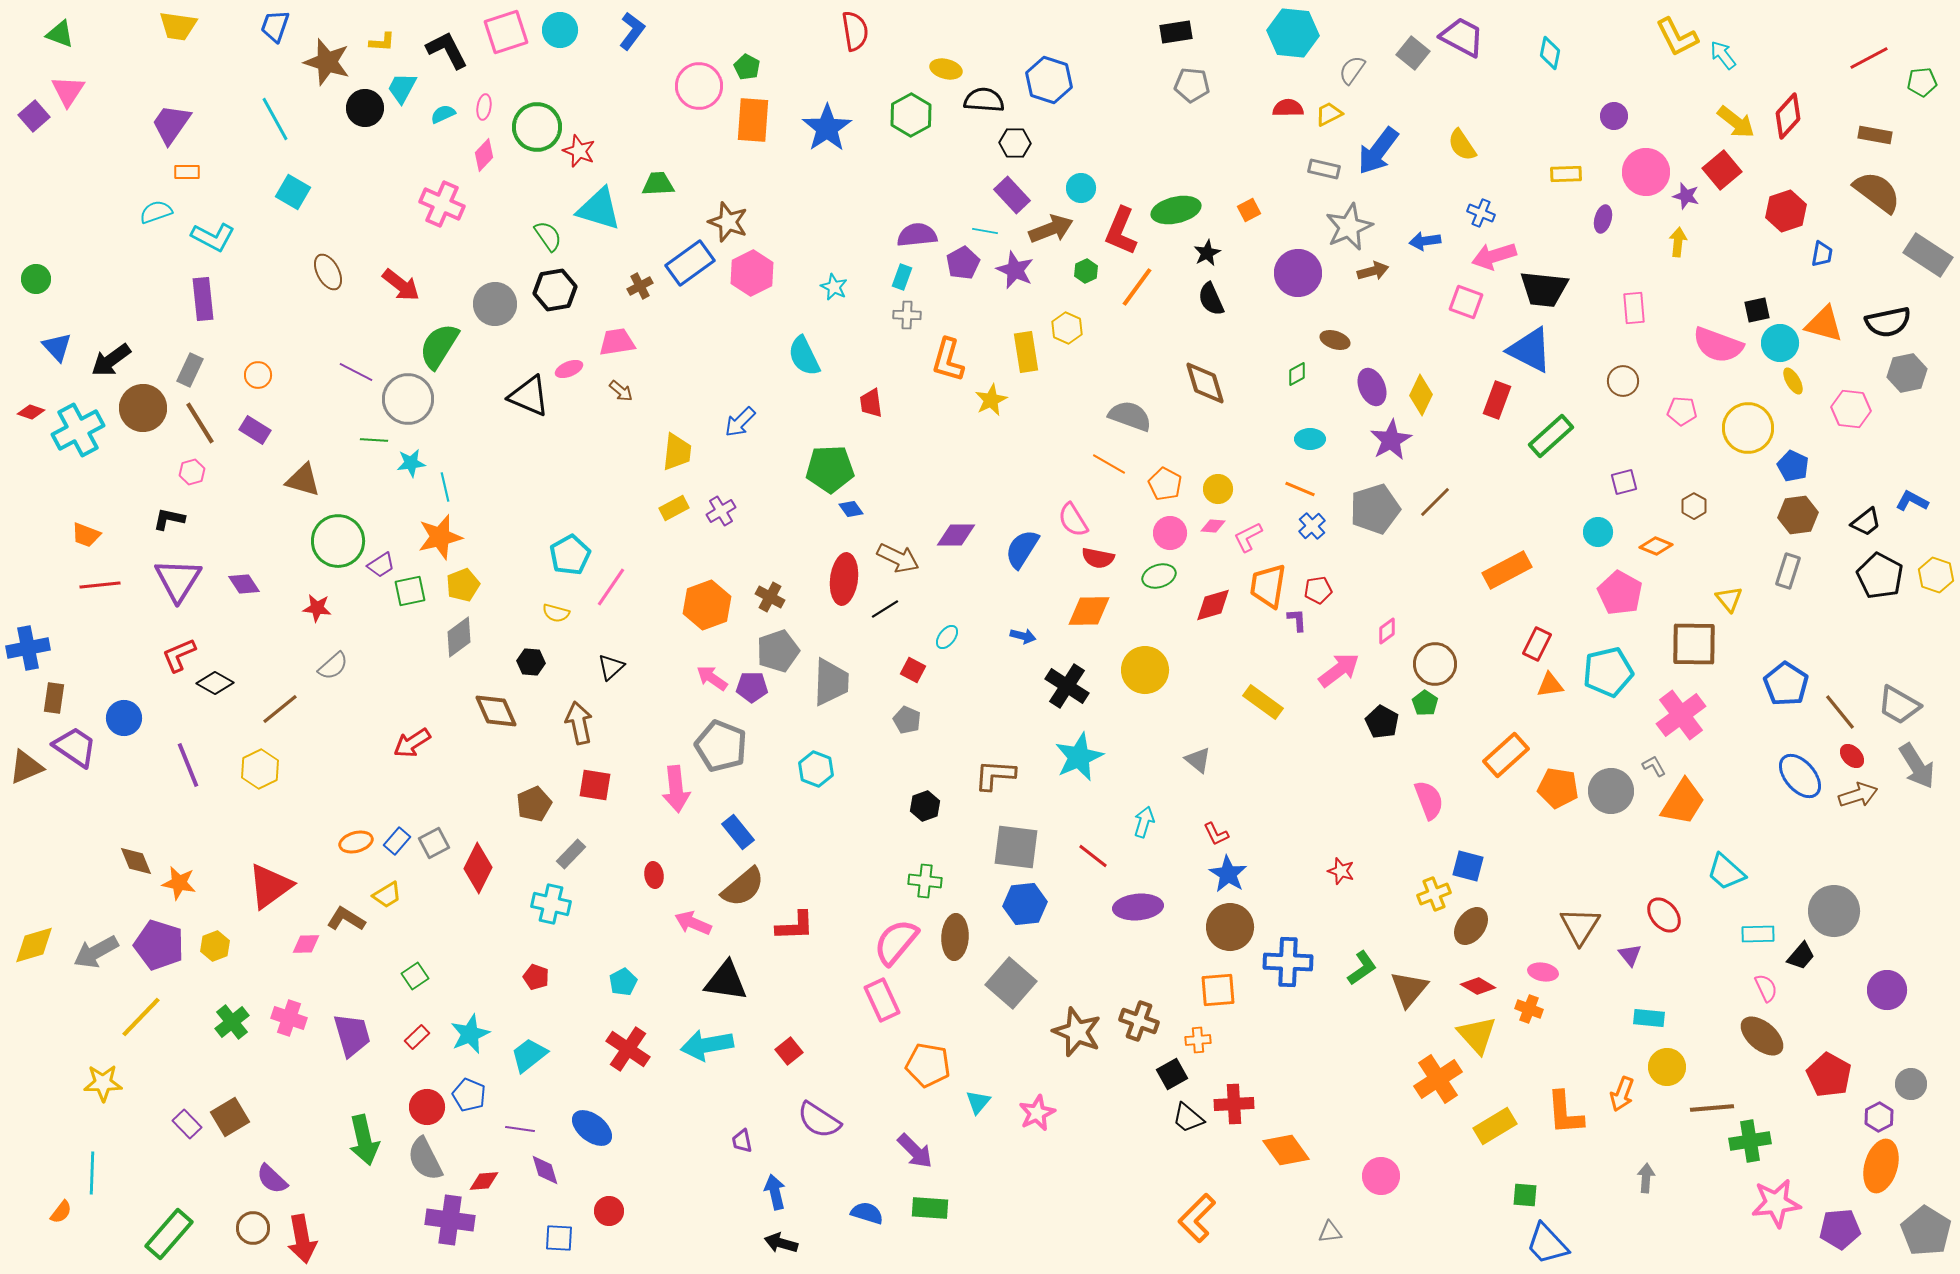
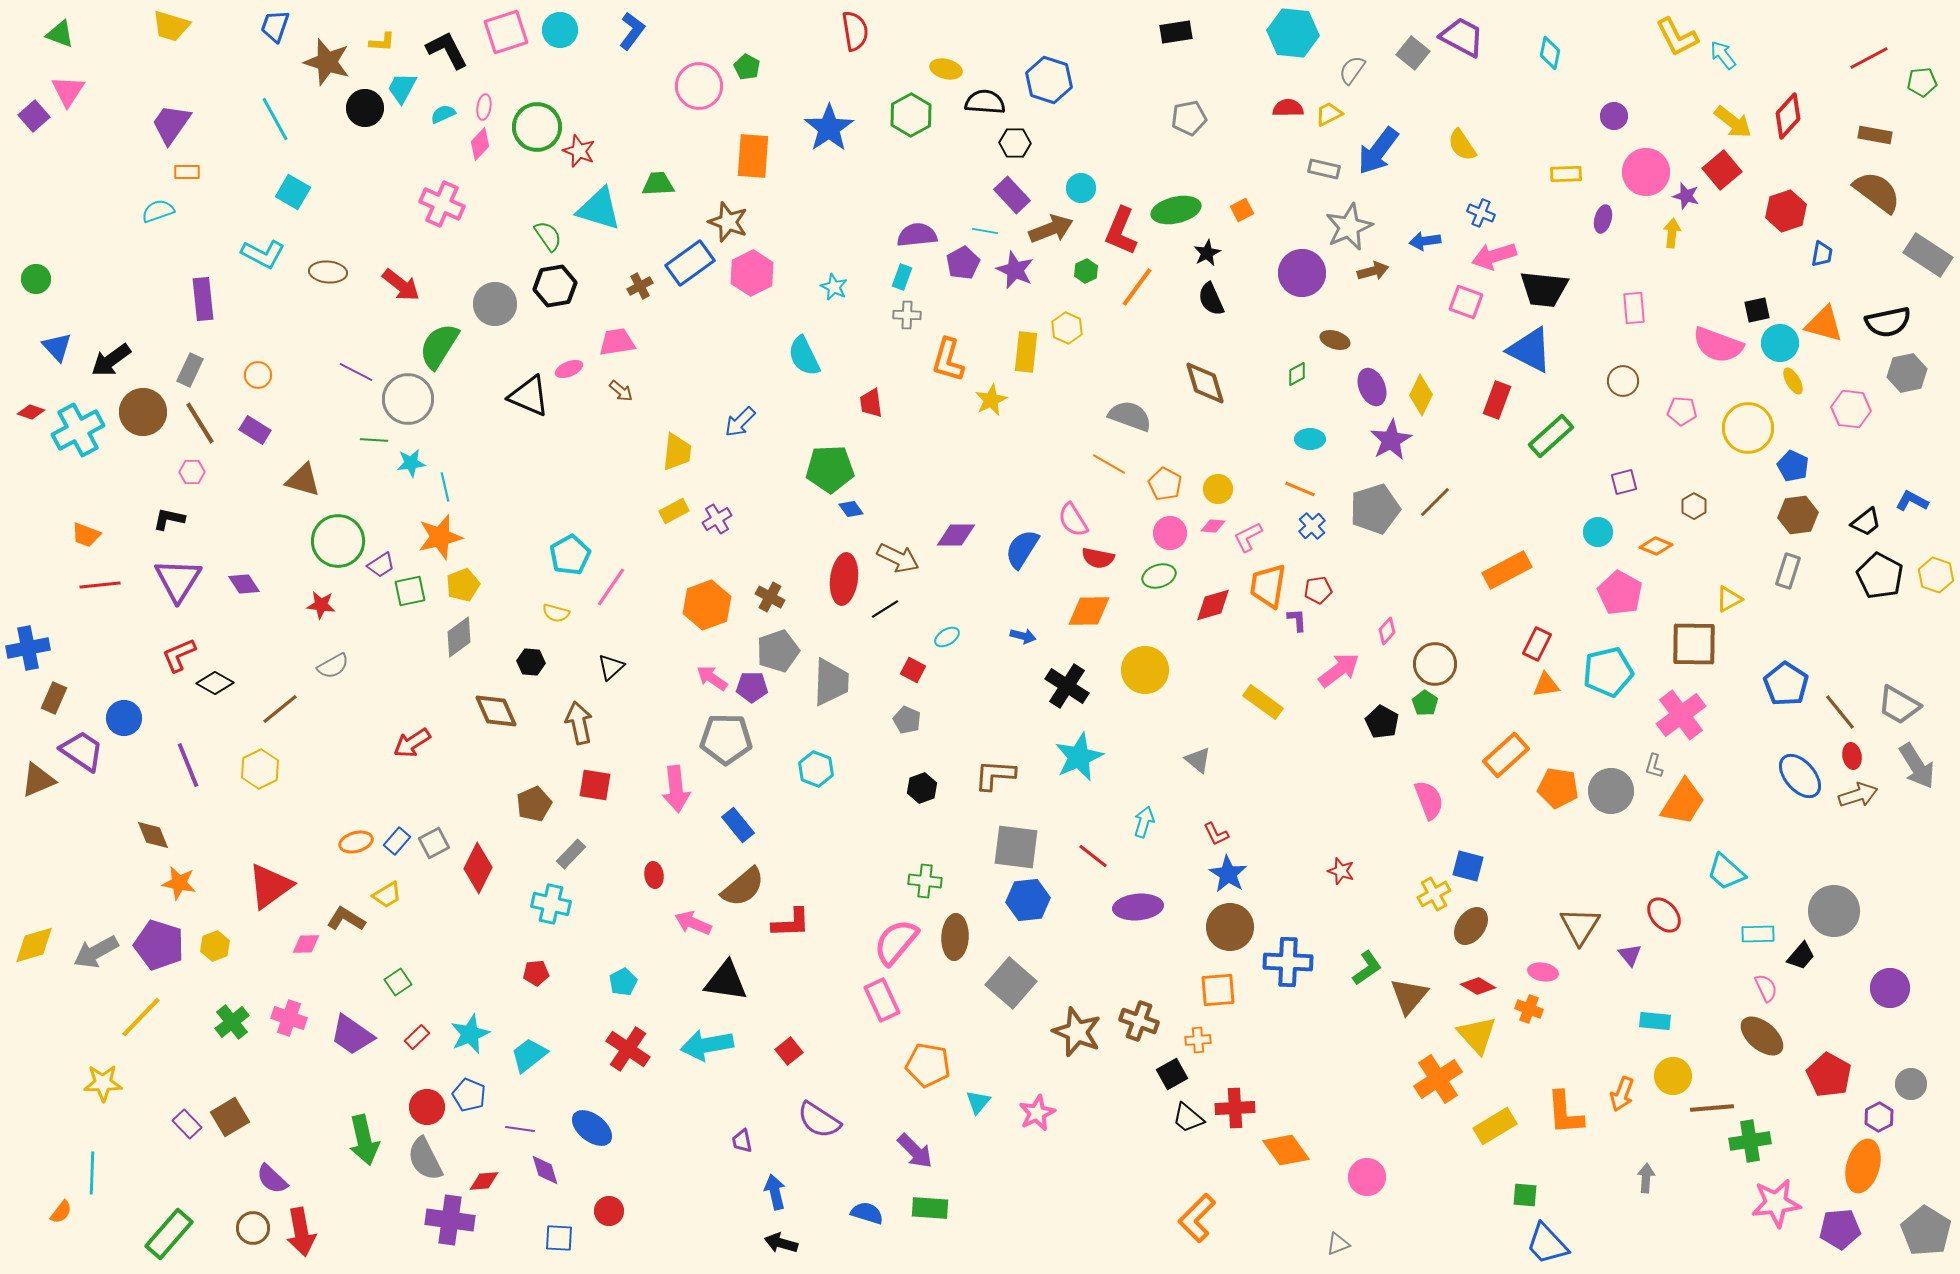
yellow trapezoid at (178, 26): moved 7 px left; rotated 9 degrees clockwise
gray pentagon at (1192, 85): moved 3 px left, 33 px down; rotated 16 degrees counterclockwise
black semicircle at (984, 100): moved 1 px right, 2 px down
orange rectangle at (753, 120): moved 36 px down
yellow arrow at (1736, 122): moved 3 px left
blue star at (827, 128): moved 2 px right
pink diamond at (484, 155): moved 4 px left, 11 px up
orange square at (1249, 210): moved 7 px left
cyan semicircle at (156, 212): moved 2 px right, 1 px up
cyan L-shape at (213, 237): moved 50 px right, 17 px down
yellow arrow at (1678, 242): moved 6 px left, 9 px up
brown ellipse at (328, 272): rotated 57 degrees counterclockwise
purple circle at (1298, 273): moved 4 px right
black hexagon at (555, 290): moved 4 px up
yellow rectangle at (1026, 352): rotated 15 degrees clockwise
brown circle at (143, 408): moved 4 px down
pink hexagon at (192, 472): rotated 15 degrees clockwise
yellow rectangle at (674, 508): moved 3 px down
purple cross at (721, 511): moved 4 px left, 8 px down
yellow triangle at (1729, 599): rotated 40 degrees clockwise
red star at (317, 608): moved 4 px right, 3 px up
pink diamond at (1387, 631): rotated 12 degrees counterclockwise
cyan ellipse at (947, 637): rotated 20 degrees clockwise
gray semicircle at (333, 666): rotated 12 degrees clockwise
orange triangle at (1550, 685): moved 4 px left
brown rectangle at (54, 698): rotated 16 degrees clockwise
gray pentagon at (721, 746): moved 5 px right, 7 px up; rotated 21 degrees counterclockwise
purple trapezoid at (75, 747): moved 7 px right, 4 px down
red ellipse at (1852, 756): rotated 35 degrees clockwise
gray L-shape at (1654, 766): rotated 135 degrees counterclockwise
brown triangle at (26, 767): moved 12 px right, 13 px down
black hexagon at (925, 806): moved 3 px left, 18 px up
blue rectangle at (738, 832): moved 7 px up
brown diamond at (136, 861): moved 17 px right, 26 px up
yellow cross at (1434, 894): rotated 8 degrees counterclockwise
blue hexagon at (1025, 904): moved 3 px right, 4 px up
red L-shape at (795, 926): moved 4 px left, 3 px up
green L-shape at (1362, 968): moved 5 px right
green square at (415, 976): moved 17 px left, 6 px down
red pentagon at (536, 977): moved 4 px up; rotated 25 degrees counterclockwise
brown triangle at (1409, 989): moved 7 px down
purple circle at (1887, 990): moved 3 px right, 2 px up
cyan rectangle at (1649, 1018): moved 6 px right, 3 px down
purple trapezoid at (352, 1035): rotated 141 degrees clockwise
yellow circle at (1667, 1067): moved 6 px right, 9 px down
red cross at (1234, 1104): moved 1 px right, 4 px down
orange ellipse at (1881, 1166): moved 18 px left
pink circle at (1381, 1176): moved 14 px left, 1 px down
gray triangle at (1330, 1232): moved 8 px right, 12 px down; rotated 15 degrees counterclockwise
red arrow at (302, 1239): moved 1 px left, 7 px up
